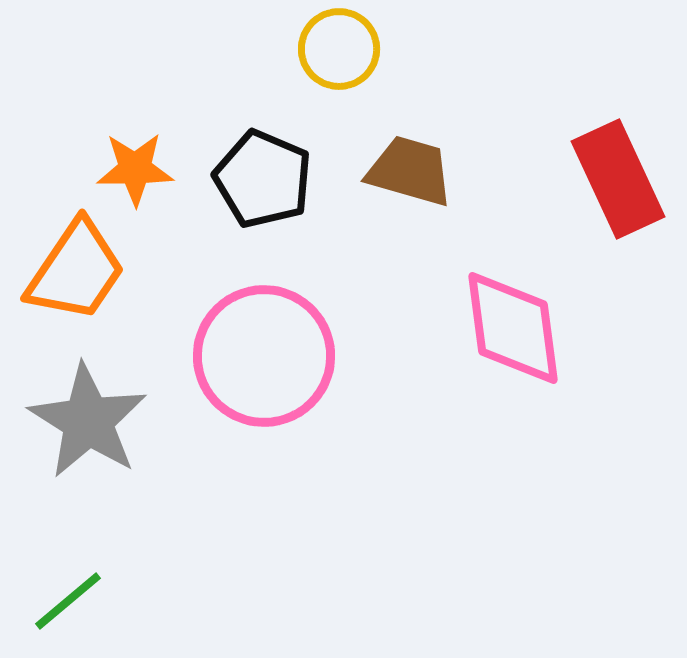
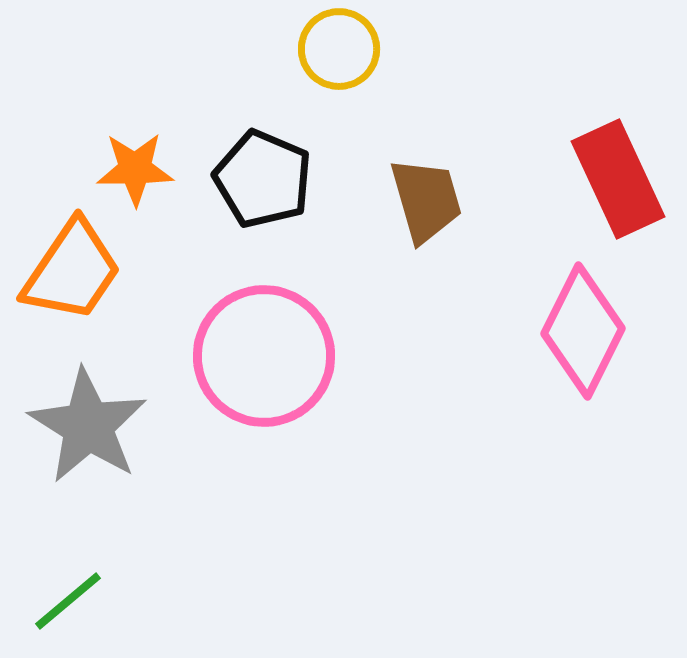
brown trapezoid: moved 16 px right, 29 px down; rotated 58 degrees clockwise
orange trapezoid: moved 4 px left
pink diamond: moved 70 px right, 3 px down; rotated 34 degrees clockwise
gray star: moved 5 px down
